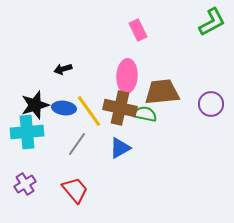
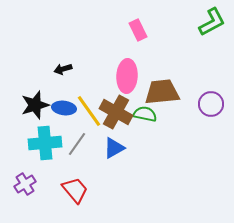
brown cross: moved 4 px left, 4 px down; rotated 16 degrees clockwise
cyan cross: moved 18 px right, 11 px down
blue triangle: moved 6 px left
